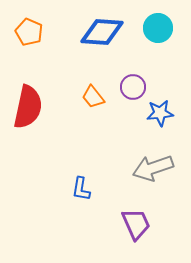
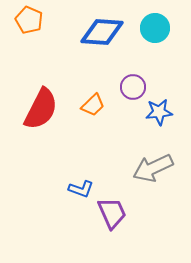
cyan circle: moved 3 px left
orange pentagon: moved 12 px up
orange trapezoid: moved 8 px down; rotated 95 degrees counterclockwise
red semicircle: moved 13 px right, 2 px down; rotated 15 degrees clockwise
blue star: moved 1 px left, 1 px up
gray arrow: rotated 6 degrees counterclockwise
blue L-shape: rotated 80 degrees counterclockwise
purple trapezoid: moved 24 px left, 11 px up
